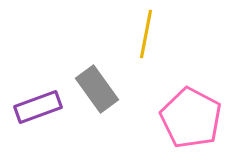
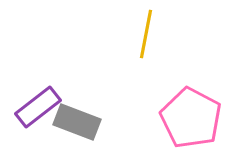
gray rectangle: moved 20 px left, 33 px down; rotated 33 degrees counterclockwise
purple rectangle: rotated 18 degrees counterclockwise
